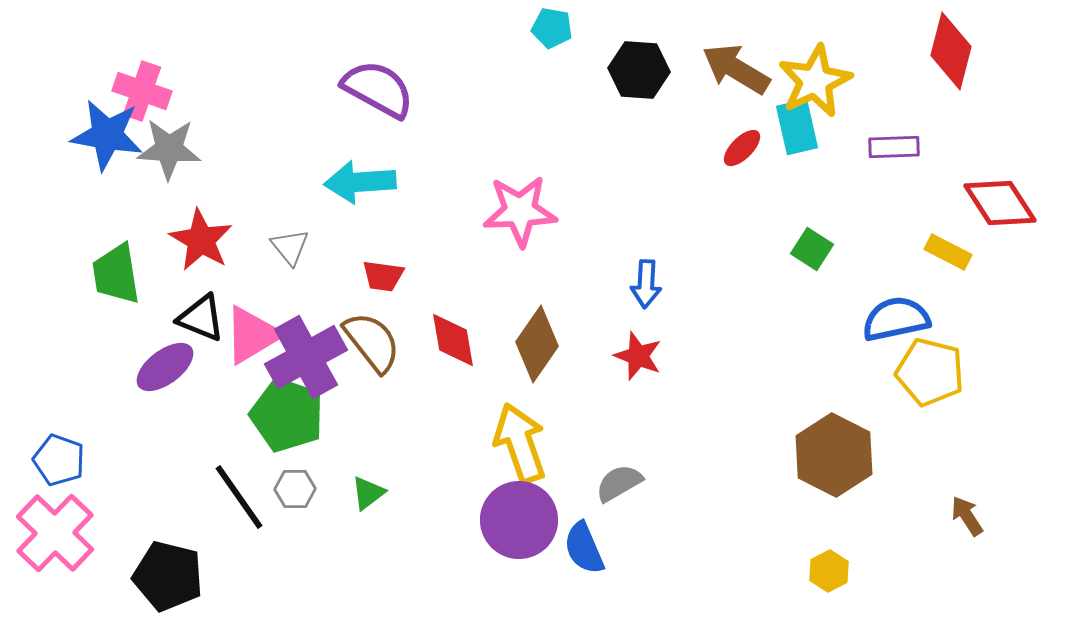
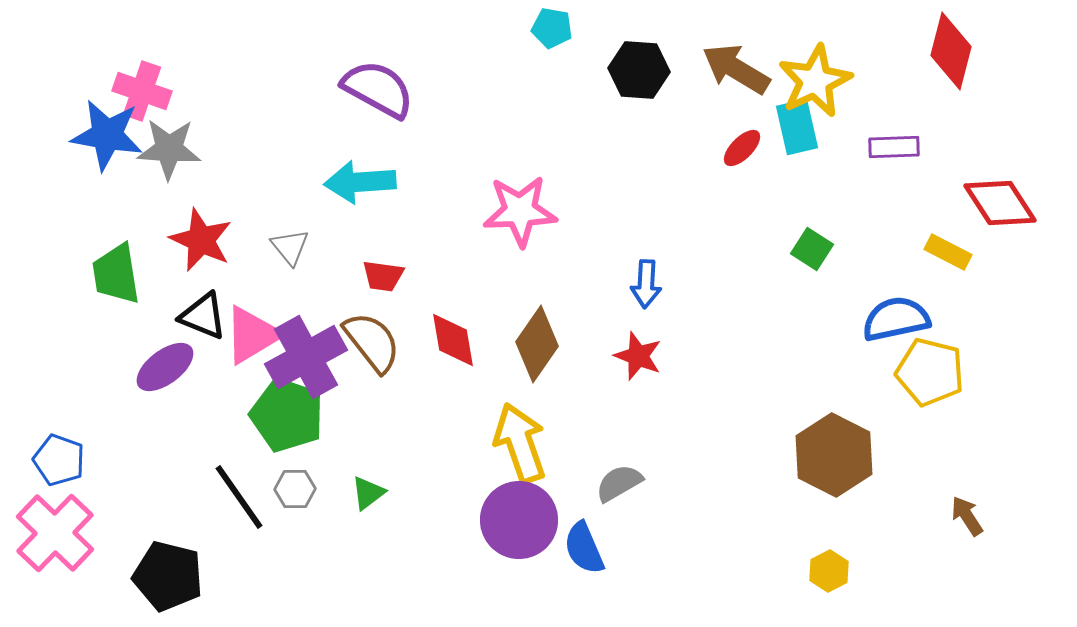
red star at (201, 240): rotated 6 degrees counterclockwise
black triangle at (201, 318): moved 2 px right, 2 px up
